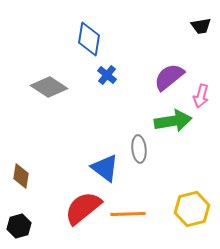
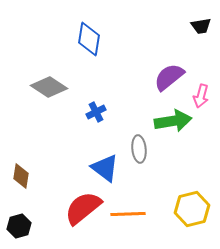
blue cross: moved 11 px left, 37 px down; rotated 24 degrees clockwise
